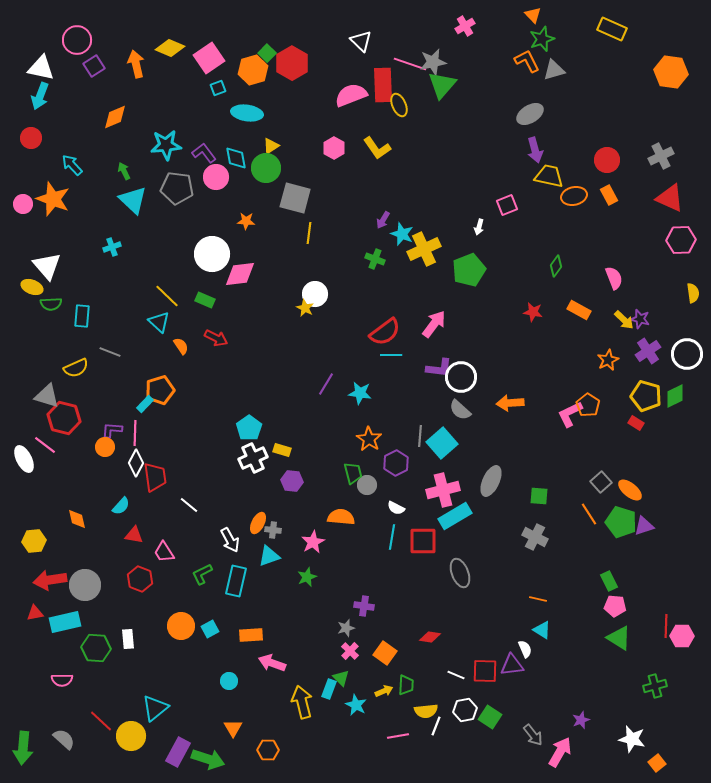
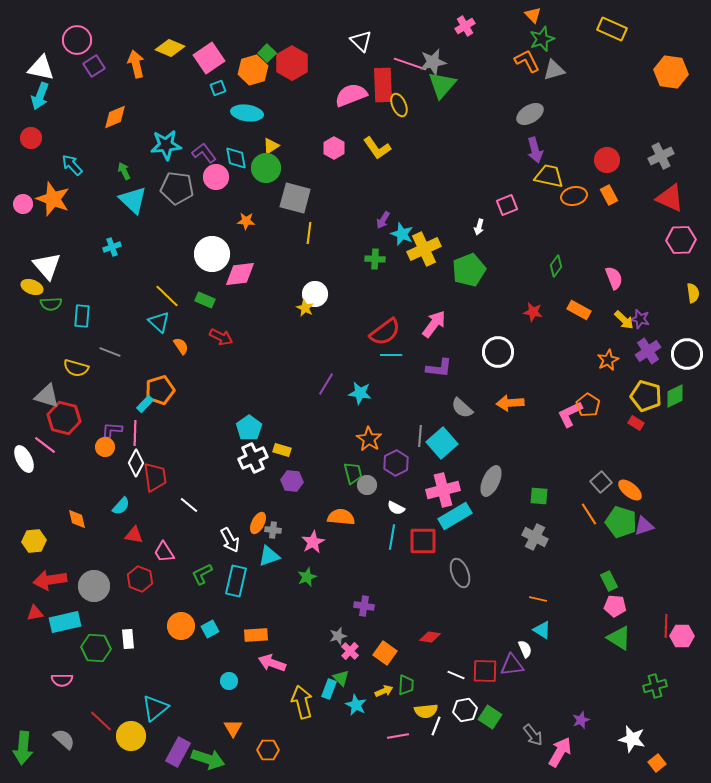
green cross at (375, 259): rotated 18 degrees counterclockwise
red arrow at (216, 338): moved 5 px right, 1 px up
yellow semicircle at (76, 368): rotated 40 degrees clockwise
white circle at (461, 377): moved 37 px right, 25 px up
gray semicircle at (460, 410): moved 2 px right, 2 px up
gray circle at (85, 585): moved 9 px right, 1 px down
gray star at (346, 628): moved 8 px left, 8 px down
orange rectangle at (251, 635): moved 5 px right
